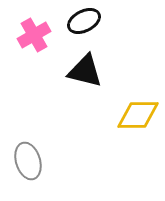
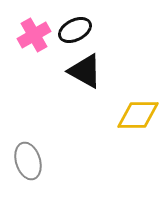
black ellipse: moved 9 px left, 9 px down
black triangle: rotated 15 degrees clockwise
